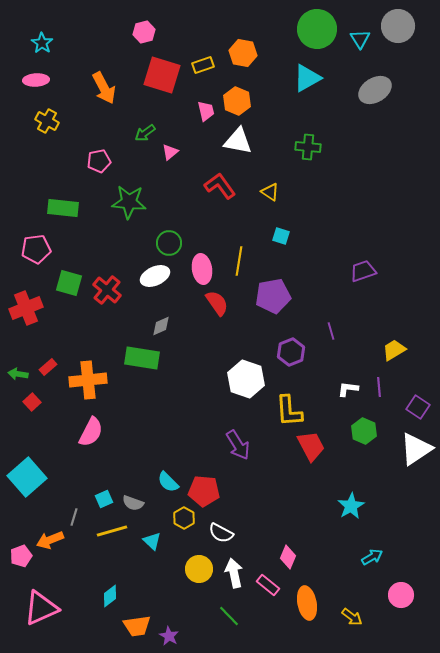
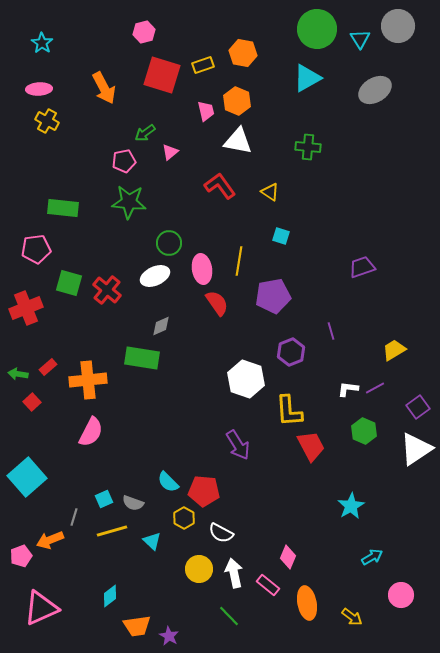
pink ellipse at (36, 80): moved 3 px right, 9 px down
pink pentagon at (99, 161): moved 25 px right
purple trapezoid at (363, 271): moved 1 px left, 4 px up
purple line at (379, 387): moved 4 px left, 1 px down; rotated 66 degrees clockwise
purple square at (418, 407): rotated 20 degrees clockwise
